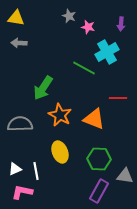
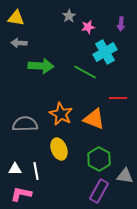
gray star: rotated 16 degrees clockwise
pink star: rotated 24 degrees counterclockwise
cyan cross: moved 2 px left
green line: moved 1 px right, 4 px down
green arrow: moved 2 px left, 22 px up; rotated 120 degrees counterclockwise
orange star: moved 1 px right, 1 px up
gray semicircle: moved 5 px right
yellow ellipse: moved 1 px left, 3 px up
green hexagon: rotated 25 degrees clockwise
white triangle: rotated 24 degrees clockwise
pink L-shape: moved 1 px left, 2 px down
